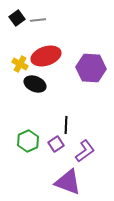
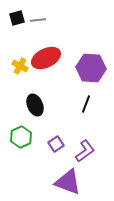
black square: rotated 21 degrees clockwise
red ellipse: moved 2 px down; rotated 8 degrees counterclockwise
yellow cross: moved 2 px down
black ellipse: moved 21 px down; rotated 45 degrees clockwise
black line: moved 20 px right, 21 px up; rotated 18 degrees clockwise
green hexagon: moved 7 px left, 4 px up
